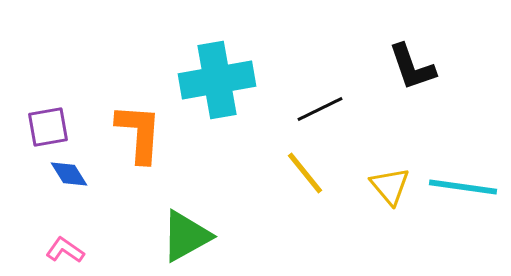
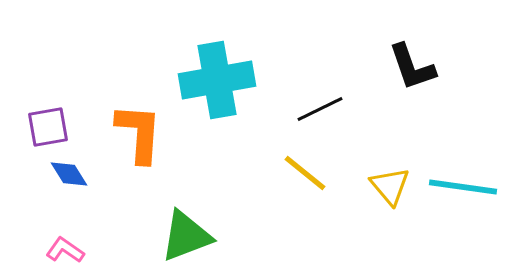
yellow line: rotated 12 degrees counterclockwise
green triangle: rotated 8 degrees clockwise
